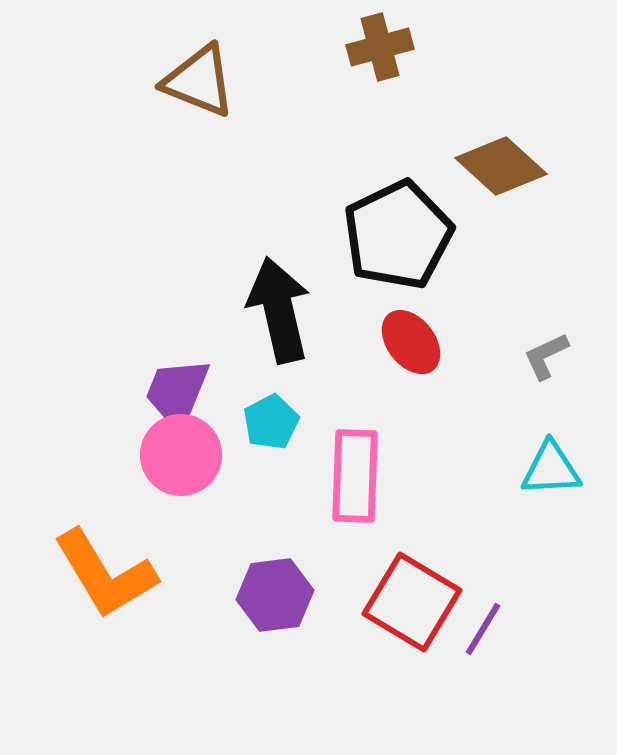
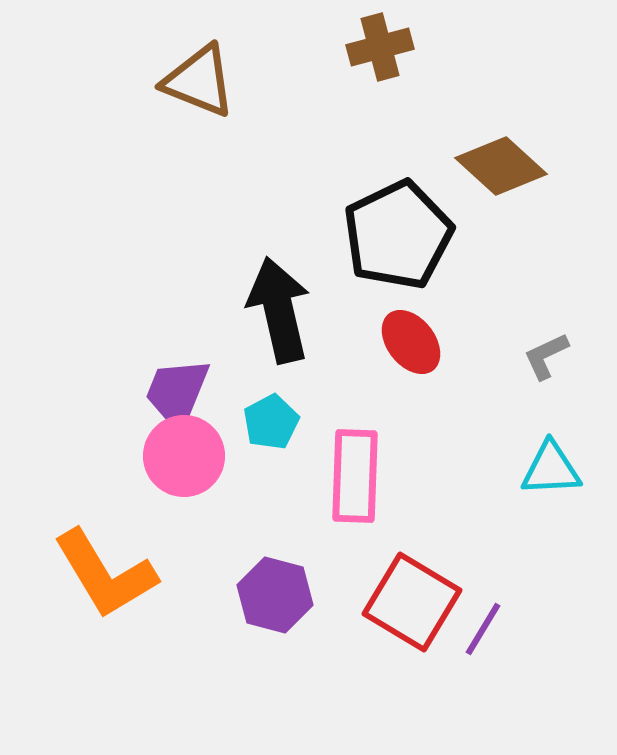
pink circle: moved 3 px right, 1 px down
purple hexagon: rotated 22 degrees clockwise
